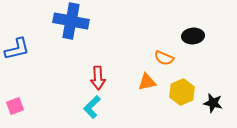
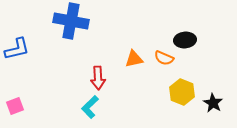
black ellipse: moved 8 px left, 4 px down
orange triangle: moved 13 px left, 23 px up
yellow hexagon: rotated 15 degrees counterclockwise
black star: rotated 18 degrees clockwise
cyan L-shape: moved 2 px left
